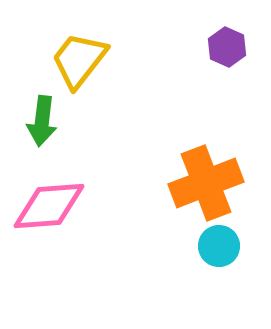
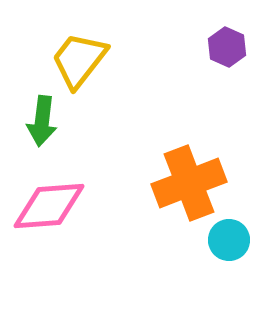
orange cross: moved 17 px left
cyan circle: moved 10 px right, 6 px up
